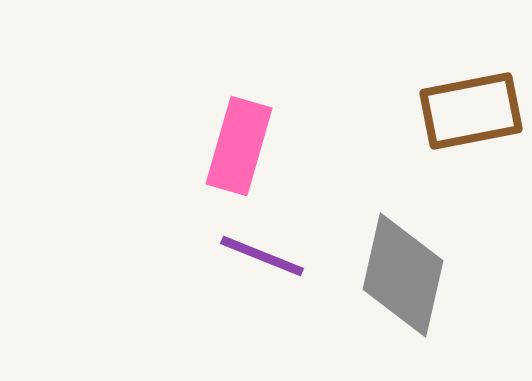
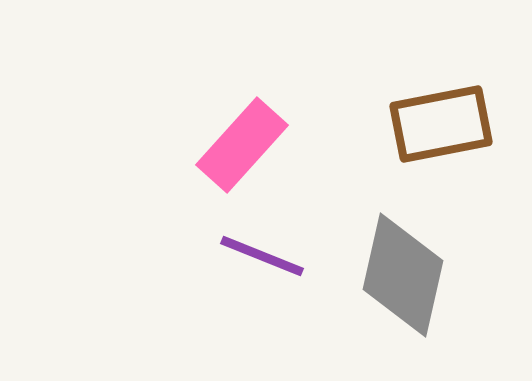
brown rectangle: moved 30 px left, 13 px down
pink rectangle: moved 3 px right, 1 px up; rotated 26 degrees clockwise
